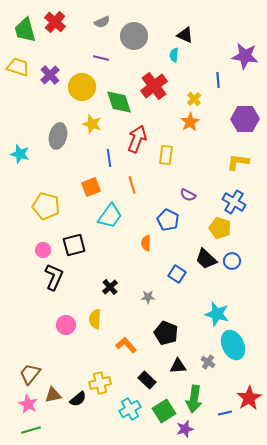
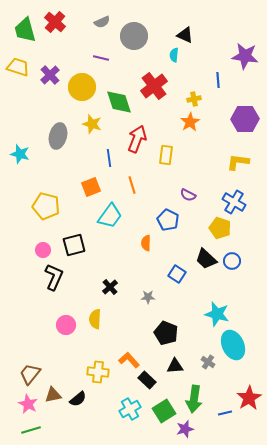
yellow cross at (194, 99): rotated 32 degrees clockwise
orange L-shape at (126, 345): moved 3 px right, 15 px down
black triangle at (178, 366): moved 3 px left
yellow cross at (100, 383): moved 2 px left, 11 px up; rotated 20 degrees clockwise
